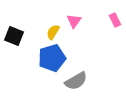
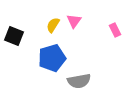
pink rectangle: moved 10 px down
yellow semicircle: moved 7 px up
gray semicircle: moved 3 px right; rotated 20 degrees clockwise
